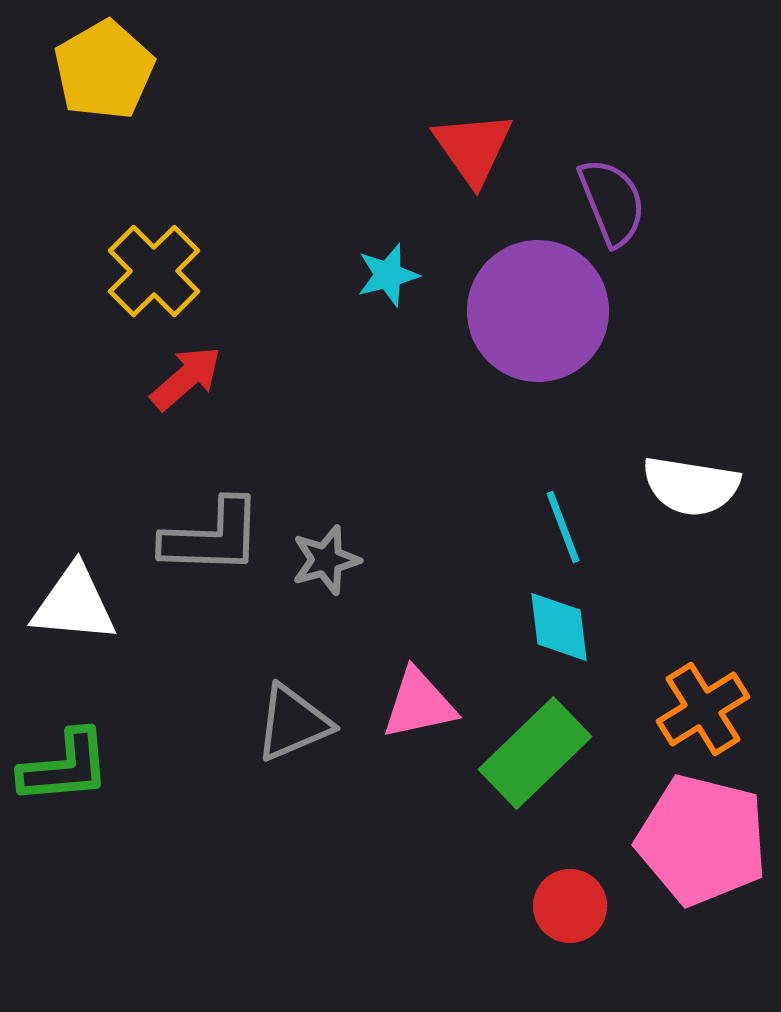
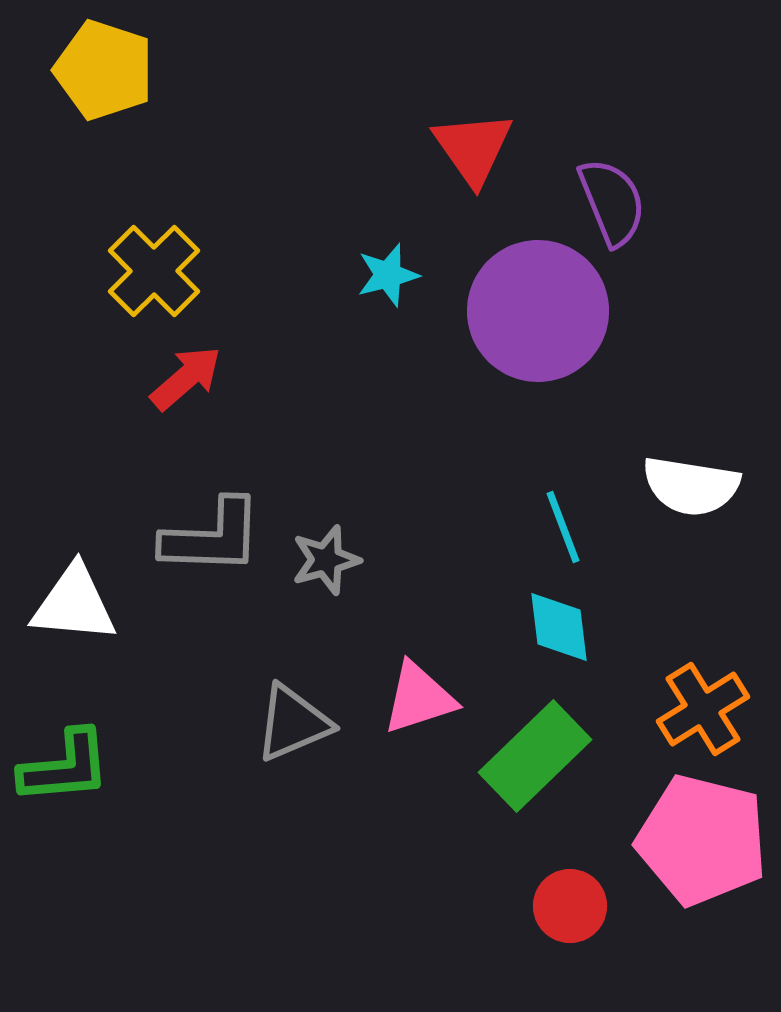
yellow pentagon: rotated 24 degrees counterclockwise
pink triangle: moved 6 px up; rotated 6 degrees counterclockwise
green rectangle: moved 3 px down
